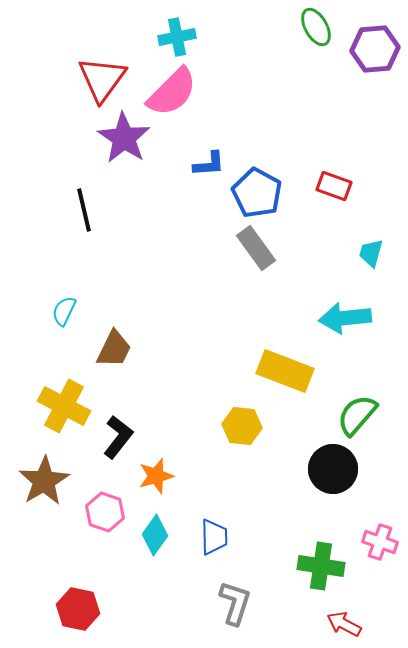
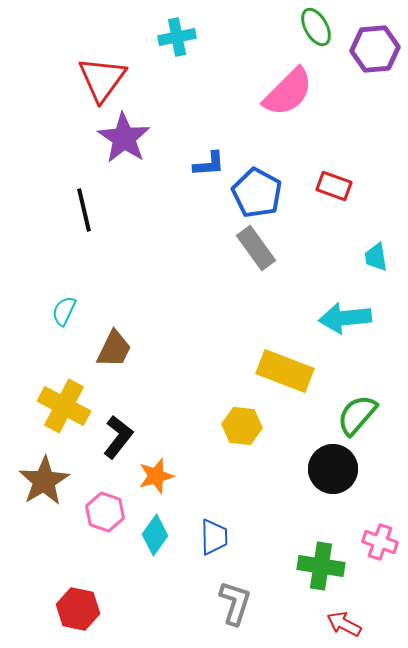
pink semicircle: moved 116 px right
cyan trapezoid: moved 5 px right, 4 px down; rotated 24 degrees counterclockwise
